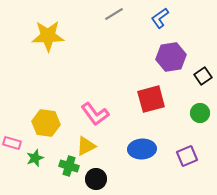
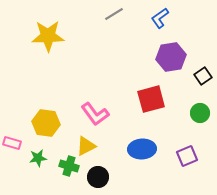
green star: moved 3 px right; rotated 12 degrees clockwise
black circle: moved 2 px right, 2 px up
